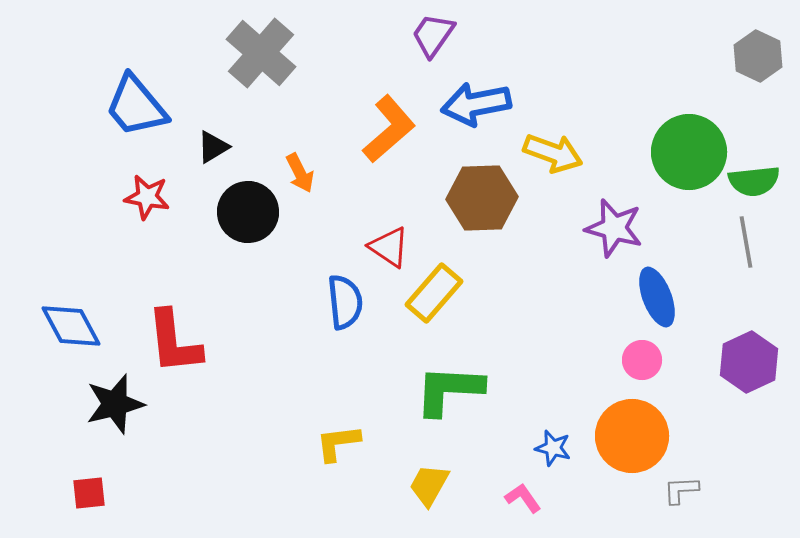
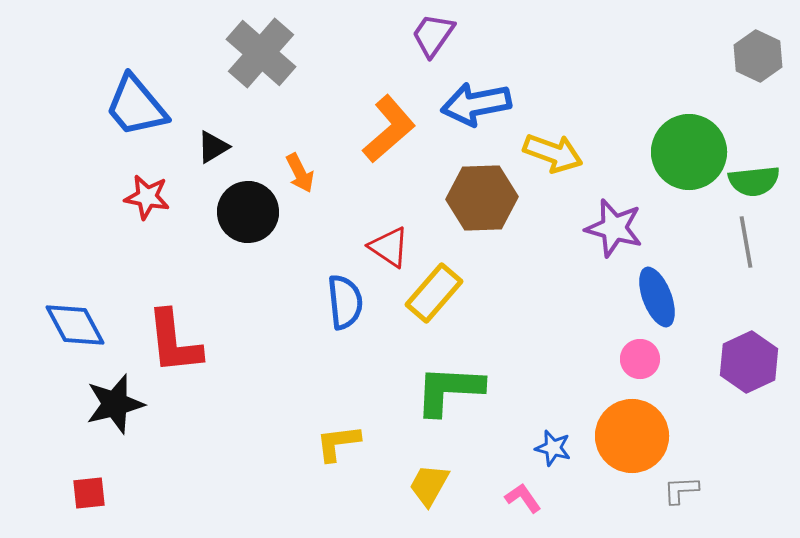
blue diamond: moved 4 px right, 1 px up
pink circle: moved 2 px left, 1 px up
